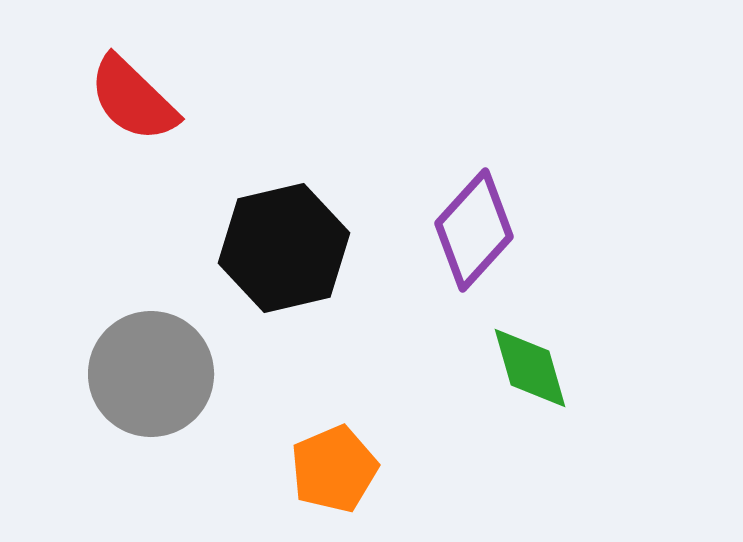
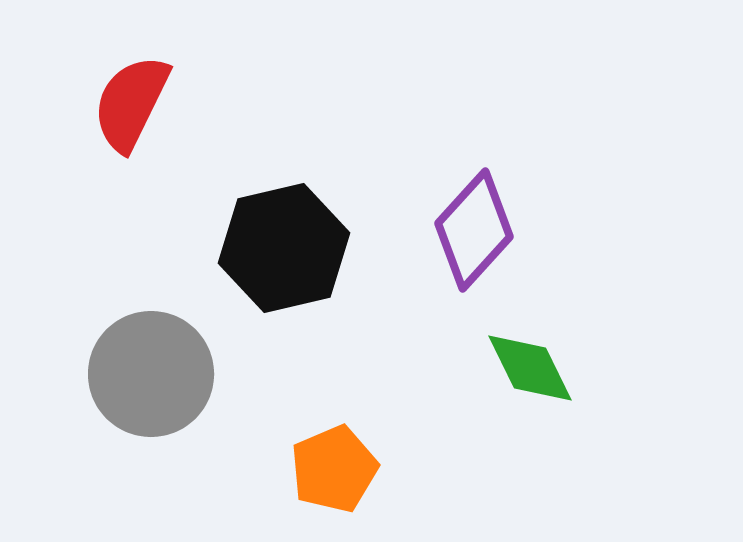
red semicircle: moved 2 px left, 4 px down; rotated 72 degrees clockwise
green diamond: rotated 10 degrees counterclockwise
